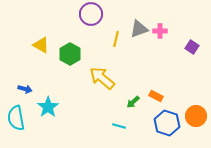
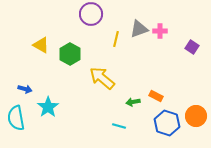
green arrow: rotated 32 degrees clockwise
